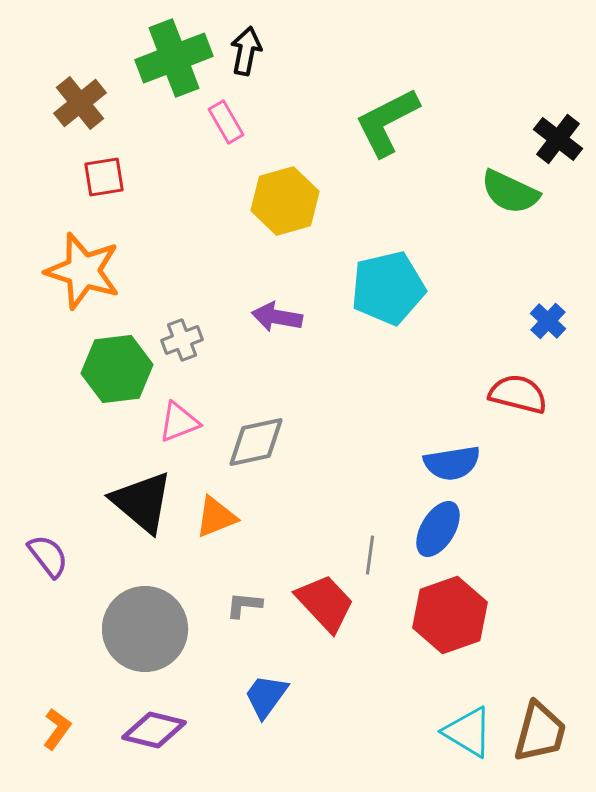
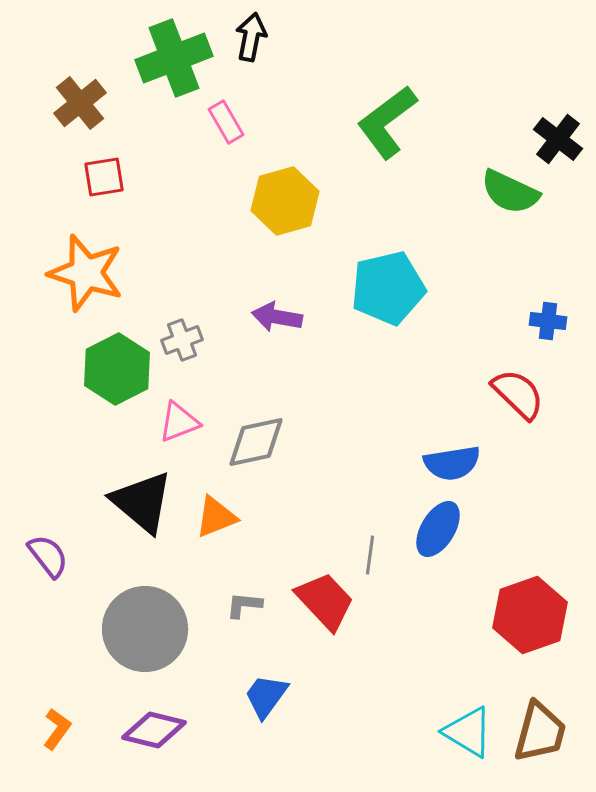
black arrow: moved 5 px right, 14 px up
green L-shape: rotated 10 degrees counterclockwise
orange star: moved 3 px right, 2 px down
blue cross: rotated 36 degrees counterclockwise
green hexagon: rotated 20 degrees counterclockwise
red semicircle: rotated 30 degrees clockwise
red trapezoid: moved 2 px up
red hexagon: moved 80 px right
